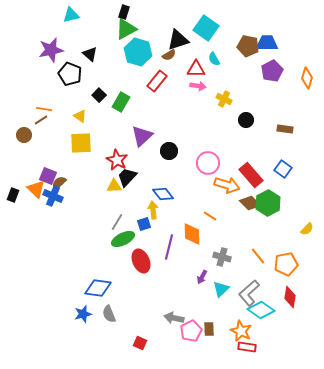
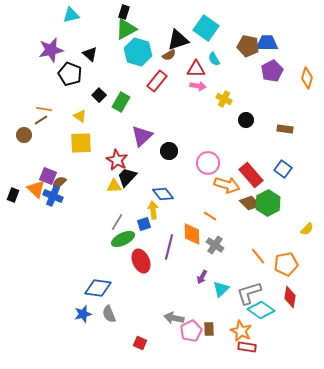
gray cross at (222, 257): moved 7 px left, 12 px up; rotated 18 degrees clockwise
gray L-shape at (249, 293): rotated 24 degrees clockwise
